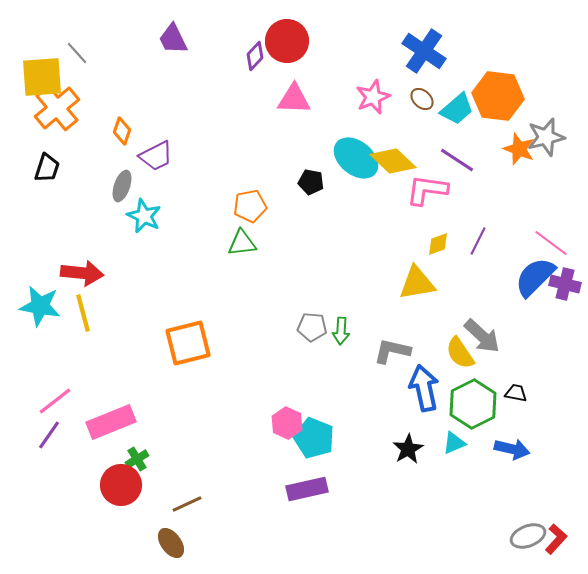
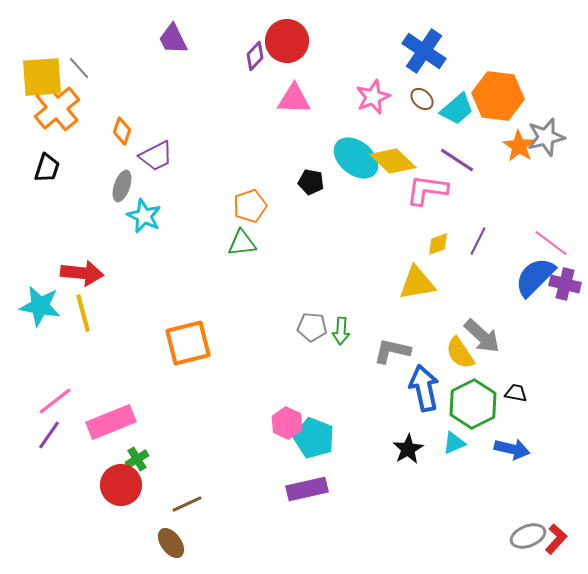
gray line at (77, 53): moved 2 px right, 15 px down
orange star at (519, 149): moved 3 px up; rotated 12 degrees clockwise
orange pentagon at (250, 206): rotated 8 degrees counterclockwise
